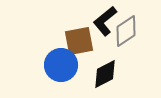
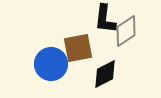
black L-shape: moved 2 px up; rotated 44 degrees counterclockwise
brown square: moved 1 px left, 7 px down
blue circle: moved 10 px left, 1 px up
